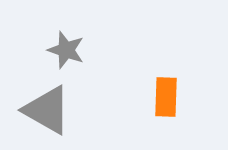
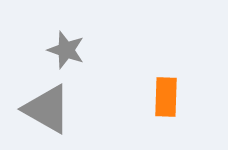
gray triangle: moved 1 px up
